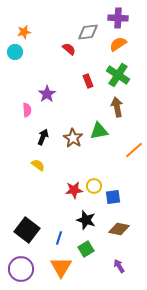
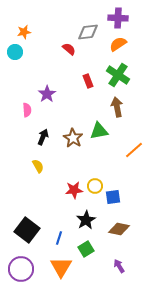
yellow semicircle: moved 1 px down; rotated 24 degrees clockwise
yellow circle: moved 1 px right
black star: rotated 24 degrees clockwise
